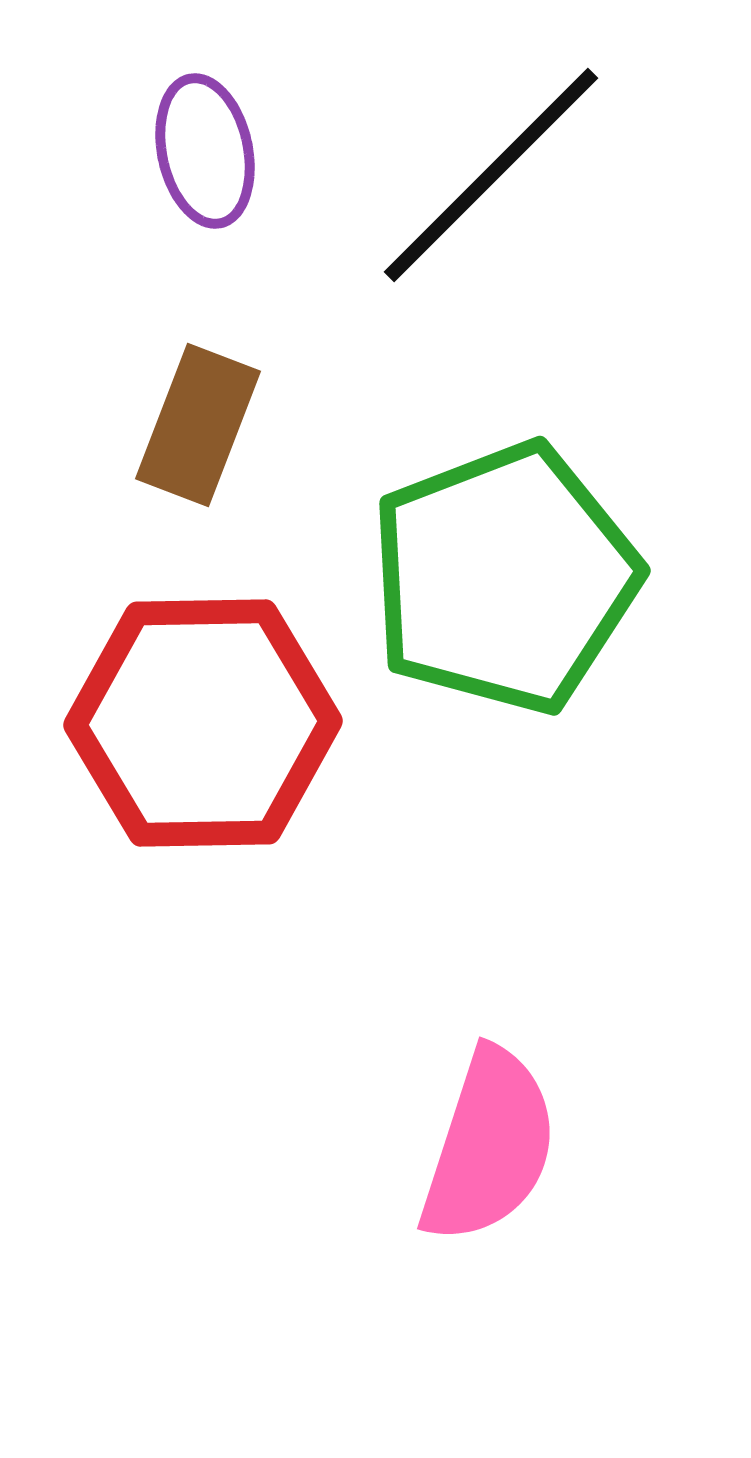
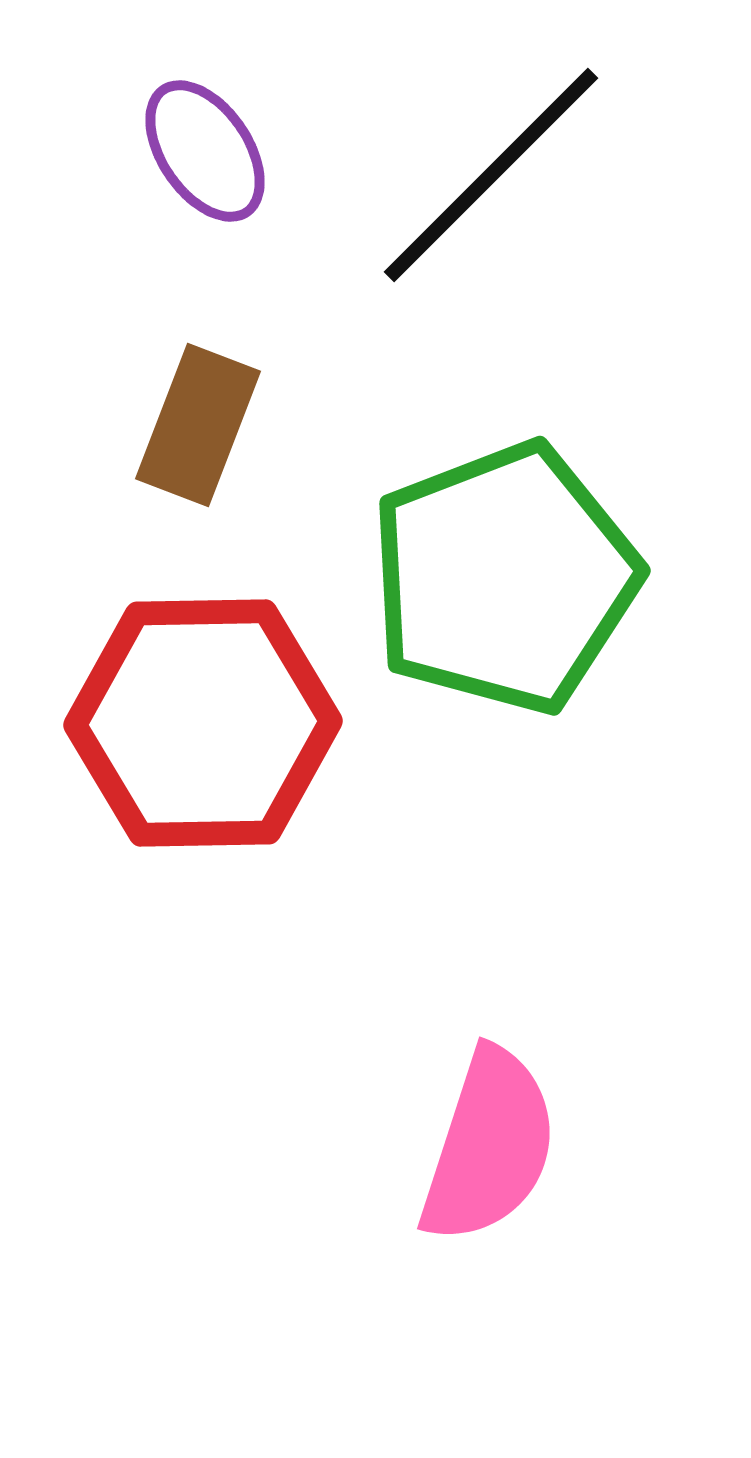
purple ellipse: rotated 22 degrees counterclockwise
